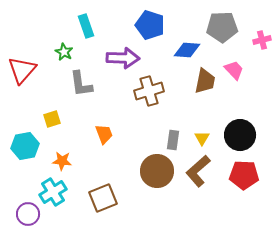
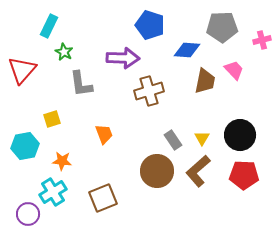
cyan rectangle: moved 37 px left; rotated 45 degrees clockwise
gray rectangle: rotated 42 degrees counterclockwise
